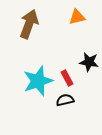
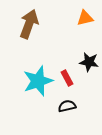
orange triangle: moved 8 px right, 1 px down
black semicircle: moved 2 px right, 6 px down
